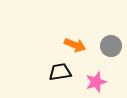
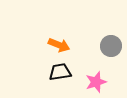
orange arrow: moved 16 px left
